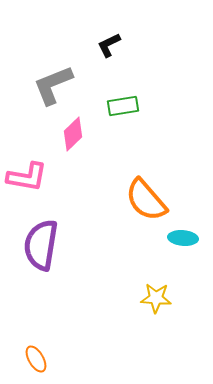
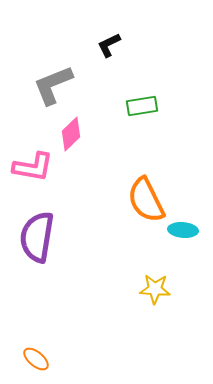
green rectangle: moved 19 px right
pink diamond: moved 2 px left
pink L-shape: moved 6 px right, 10 px up
orange semicircle: rotated 15 degrees clockwise
cyan ellipse: moved 8 px up
purple semicircle: moved 4 px left, 8 px up
yellow star: moved 1 px left, 9 px up
orange ellipse: rotated 20 degrees counterclockwise
